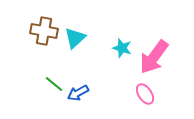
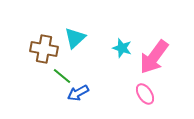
brown cross: moved 18 px down
green line: moved 8 px right, 8 px up
